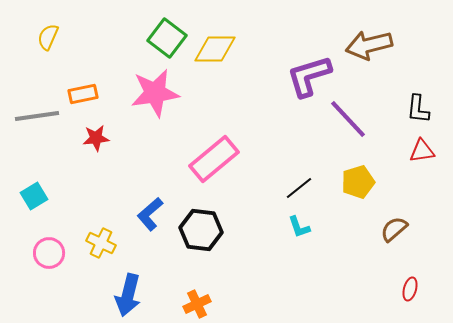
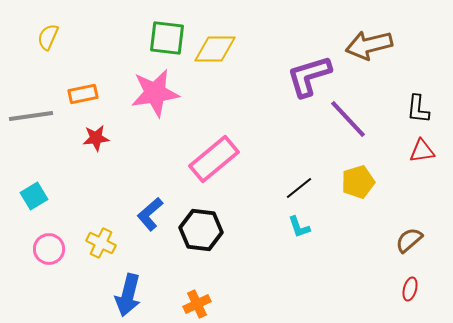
green square: rotated 30 degrees counterclockwise
gray line: moved 6 px left
brown semicircle: moved 15 px right, 11 px down
pink circle: moved 4 px up
